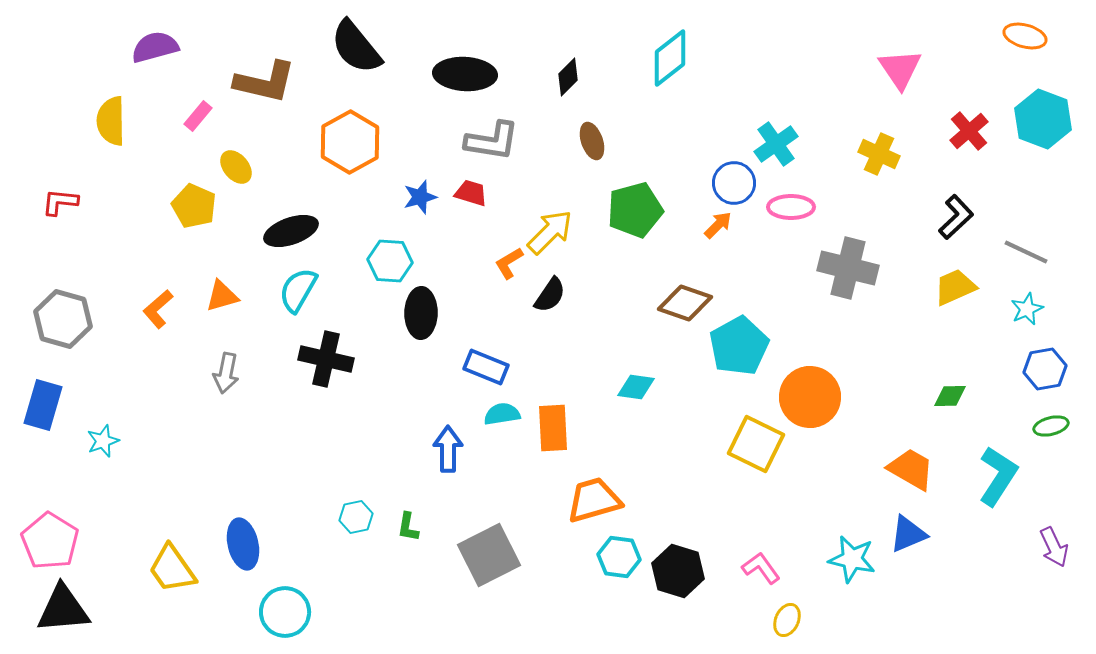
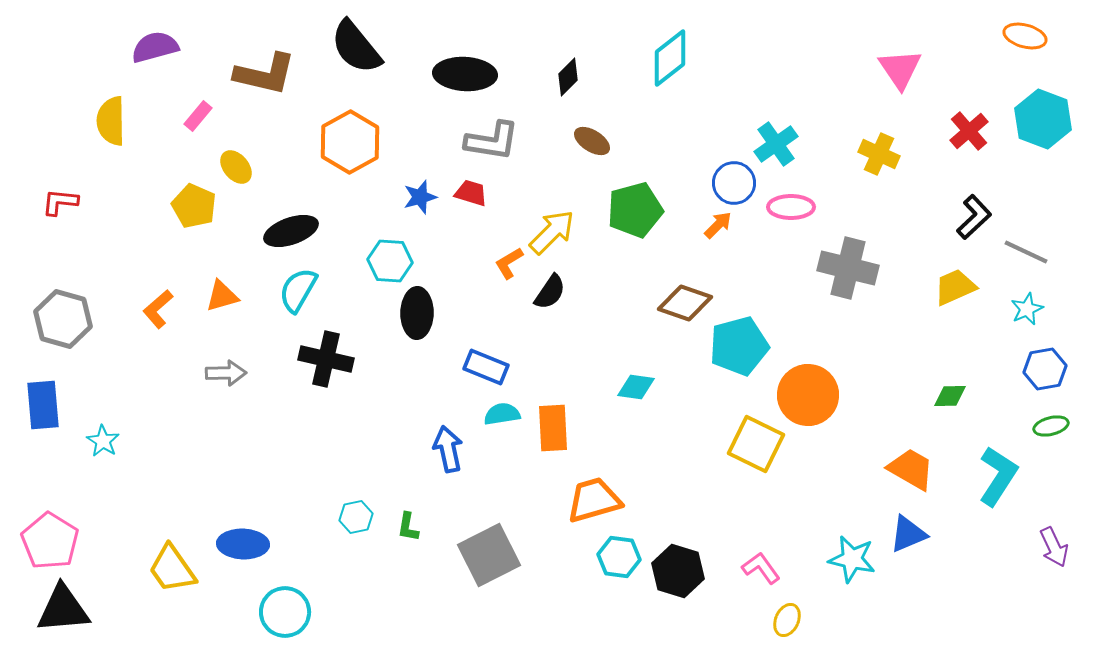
brown L-shape at (265, 82): moved 8 px up
brown ellipse at (592, 141): rotated 39 degrees counterclockwise
black L-shape at (956, 217): moved 18 px right
yellow arrow at (550, 232): moved 2 px right
black semicircle at (550, 295): moved 3 px up
black ellipse at (421, 313): moved 4 px left
cyan pentagon at (739, 346): rotated 14 degrees clockwise
gray arrow at (226, 373): rotated 102 degrees counterclockwise
orange circle at (810, 397): moved 2 px left, 2 px up
blue rectangle at (43, 405): rotated 21 degrees counterclockwise
cyan star at (103, 441): rotated 20 degrees counterclockwise
blue arrow at (448, 449): rotated 12 degrees counterclockwise
blue ellipse at (243, 544): rotated 75 degrees counterclockwise
